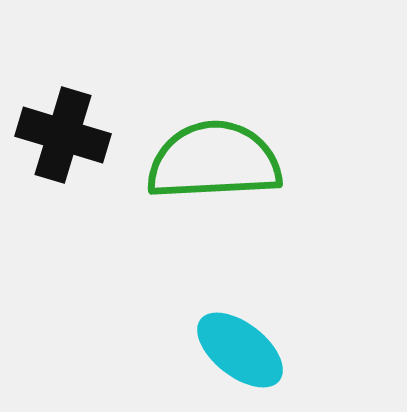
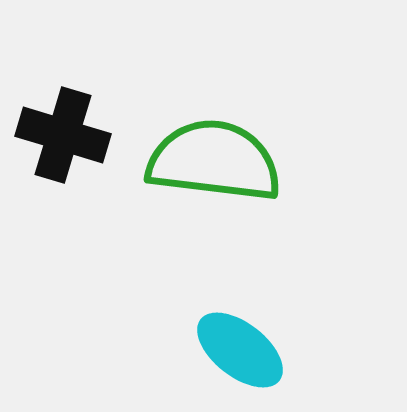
green semicircle: rotated 10 degrees clockwise
